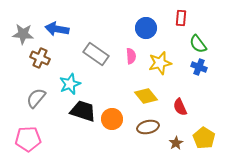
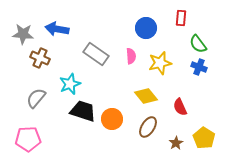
brown ellipse: rotated 45 degrees counterclockwise
